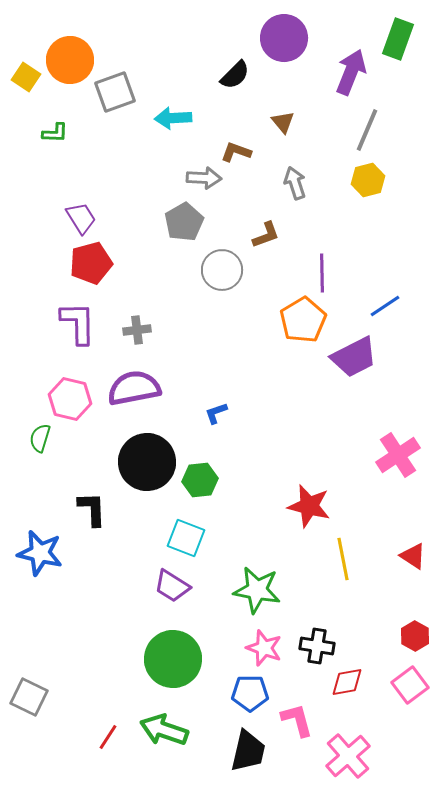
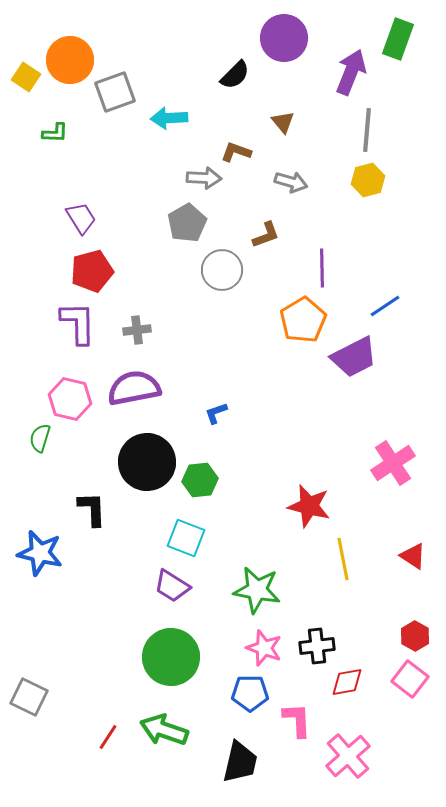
cyan arrow at (173, 118): moved 4 px left
gray line at (367, 130): rotated 18 degrees counterclockwise
gray arrow at (295, 183): moved 4 px left, 1 px up; rotated 124 degrees clockwise
gray pentagon at (184, 222): moved 3 px right, 1 px down
red pentagon at (91, 263): moved 1 px right, 8 px down
purple line at (322, 273): moved 5 px up
pink cross at (398, 455): moved 5 px left, 8 px down
black cross at (317, 646): rotated 16 degrees counterclockwise
green circle at (173, 659): moved 2 px left, 2 px up
pink square at (410, 685): moved 6 px up; rotated 15 degrees counterclockwise
pink L-shape at (297, 720): rotated 12 degrees clockwise
black trapezoid at (248, 751): moved 8 px left, 11 px down
